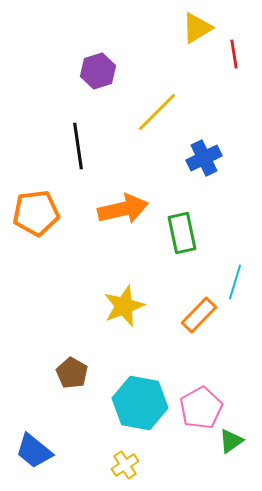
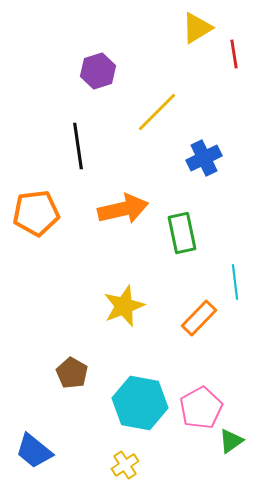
cyan line: rotated 24 degrees counterclockwise
orange rectangle: moved 3 px down
